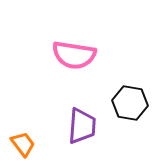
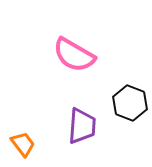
pink semicircle: rotated 21 degrees clockwise
black hexagon: rotated 12 degrees clockwise
